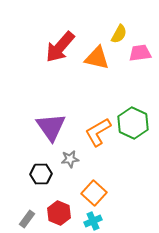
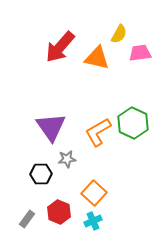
gray star: moved 3 px left
red hexagon: moved 1 px up
